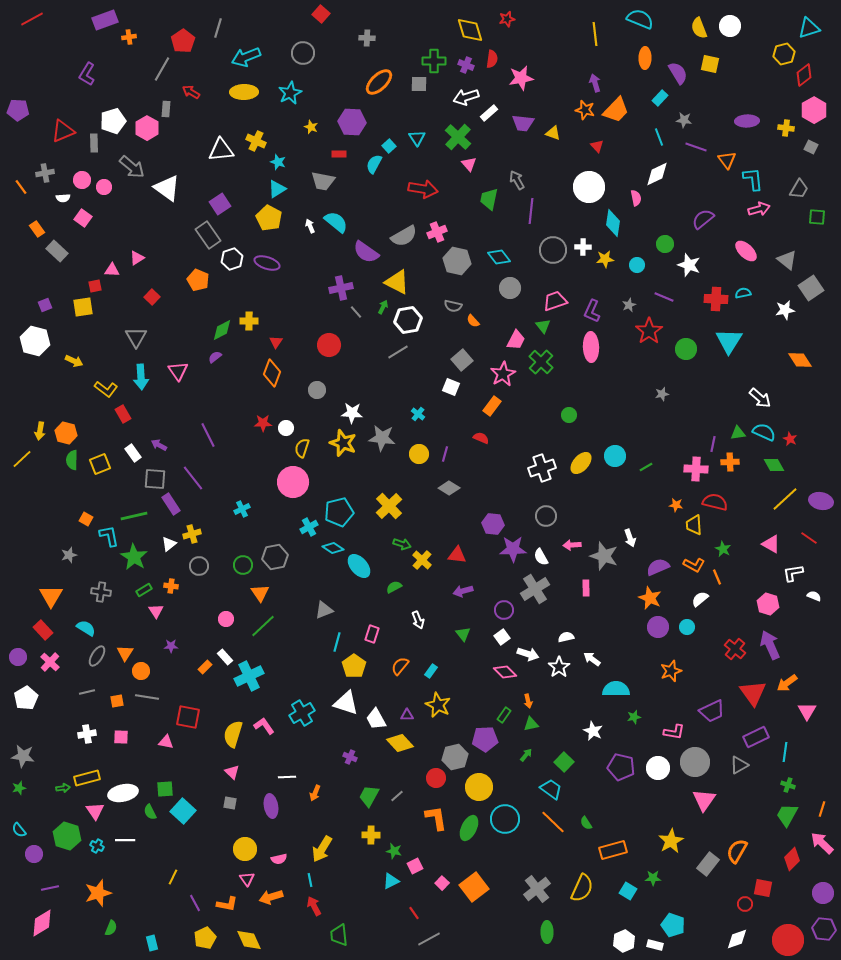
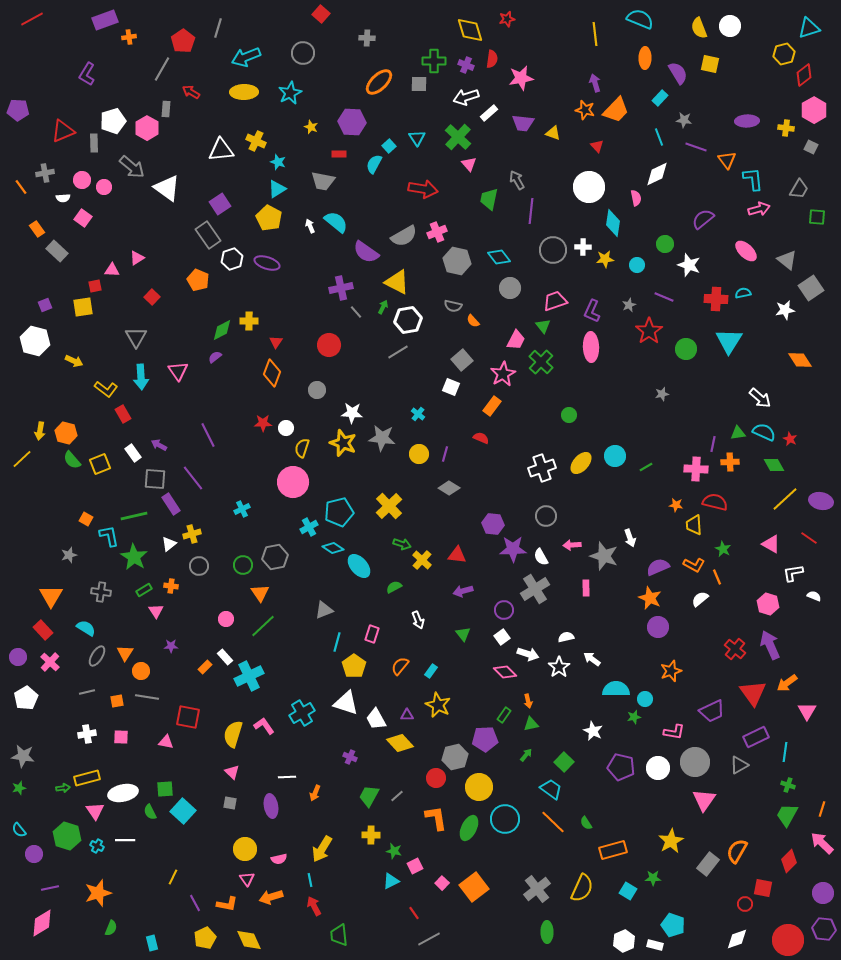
green semicircle at (72, 460): rotated 42 degrees counterclockwise
cyan circle at (687, 627): moved 42 px left, 72 px down
red diamond at (792, 859): moved 3 px left, 2 px down
